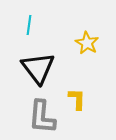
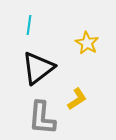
black triangle: rotated 30 degrees clockwise
yellow L-shape: rotated 55 degrees clockwise
gray L-shape: moved 1 px down
